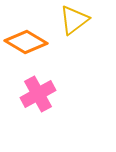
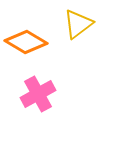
yellow triangle: moved 4 px right, 4 px down
